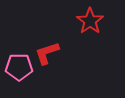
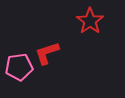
pink pentagon: rotated 8 degrees counterclockwise
